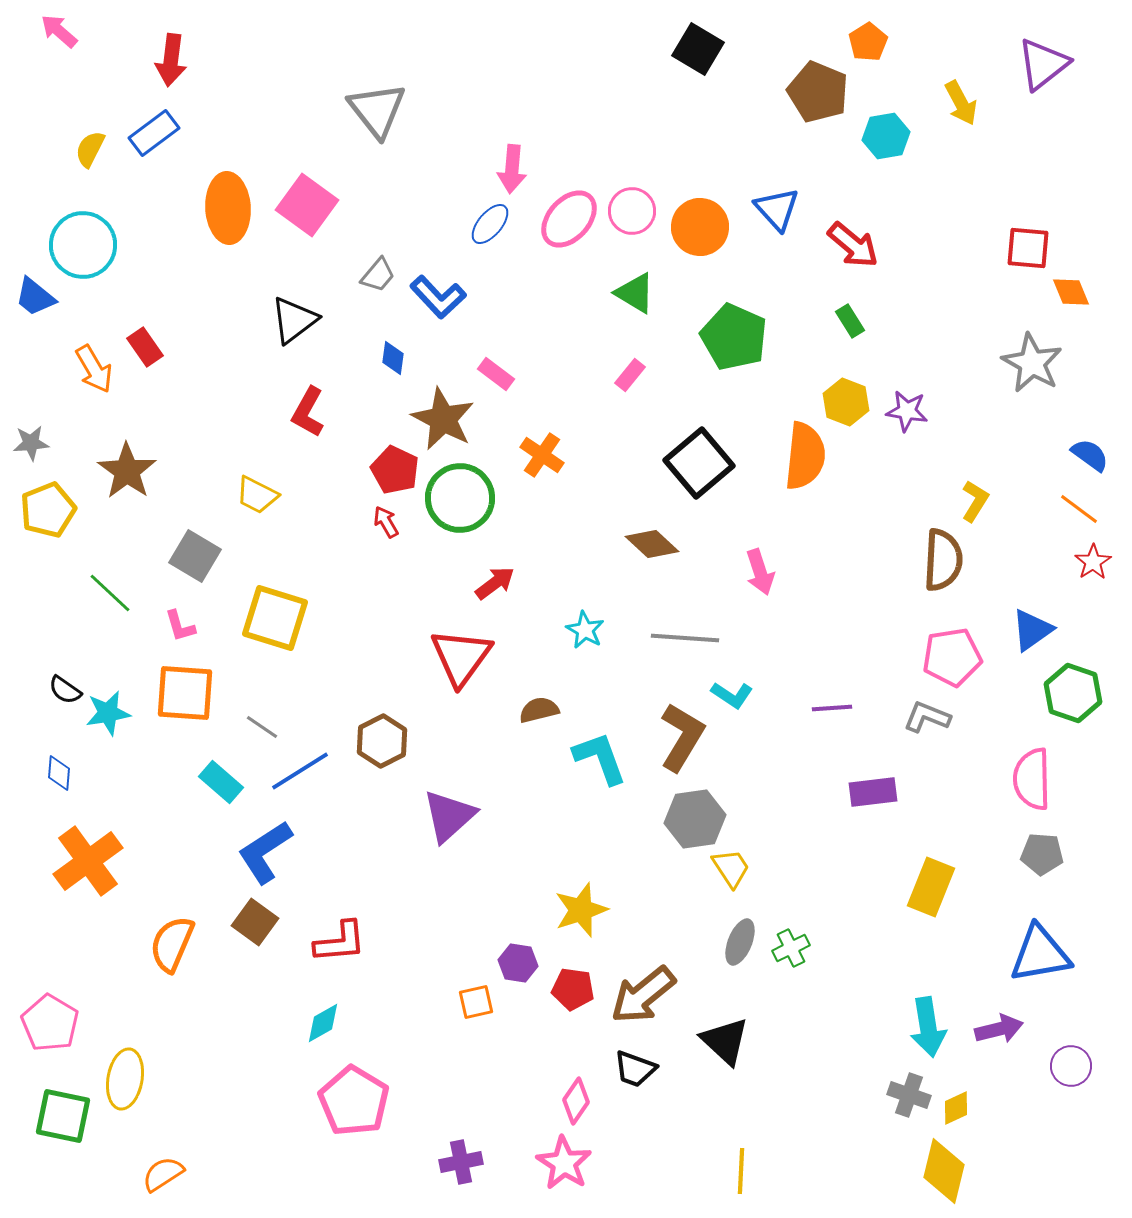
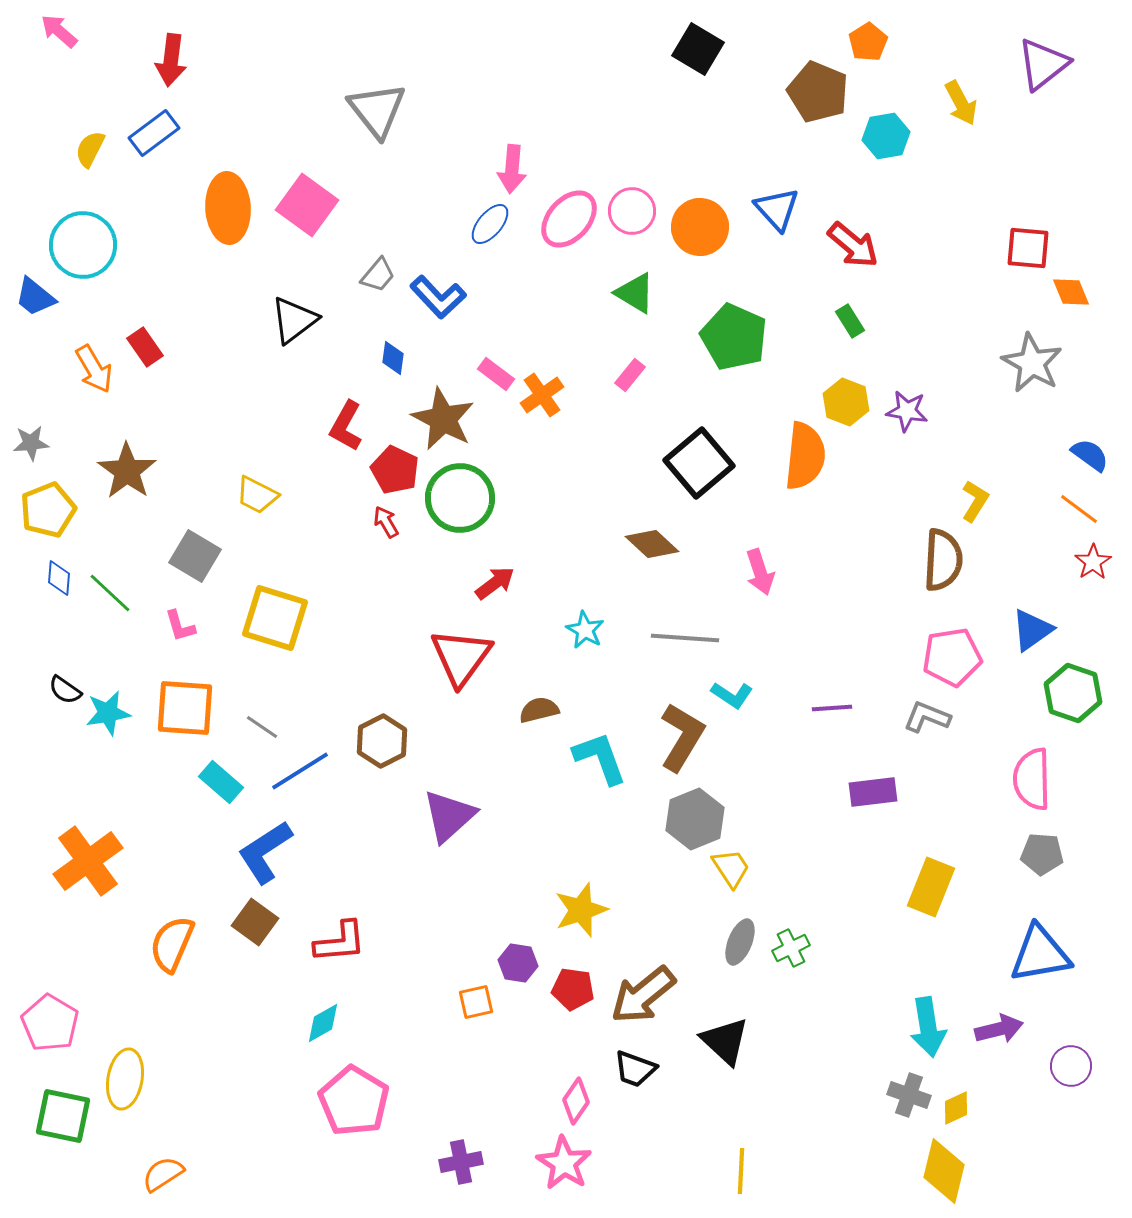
red L-shape at (308, 412): moved 38 px right, 14 px down
orange cross at (542, 455): moved 60 px up; rotated 21 degrees clockwise
orange square at (185, 693): moved 15 px down
blue diamond at (59, 773): moved 195 px up
gray hexagon at (695, 819): rotated 14 degrees counterclockwise
